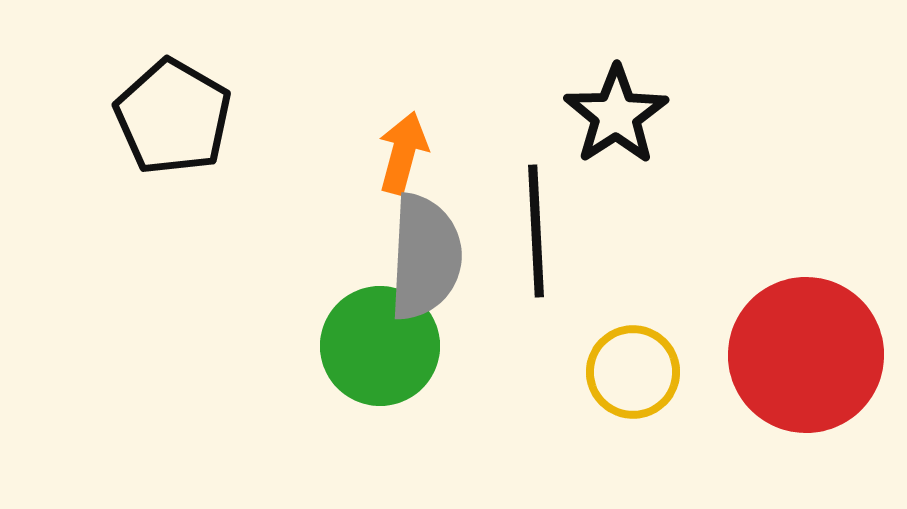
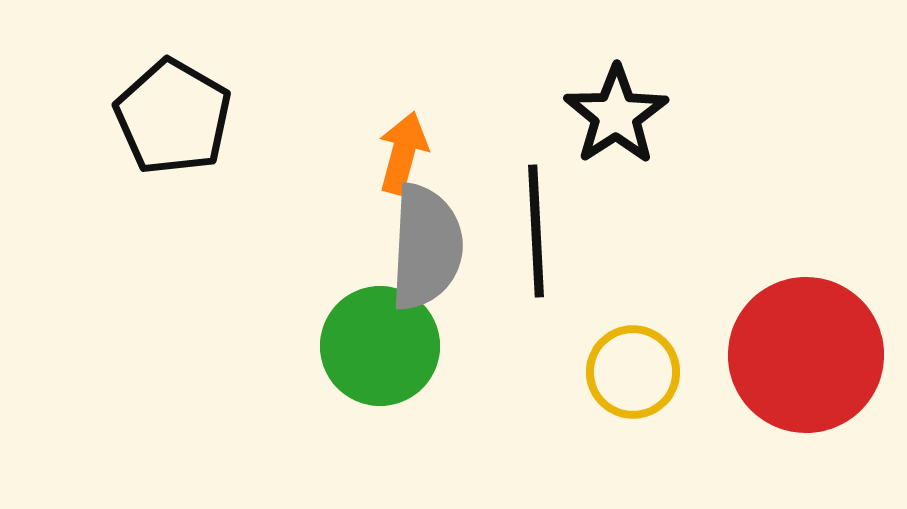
gray semicircle: moved 1 px right, 10 px up
